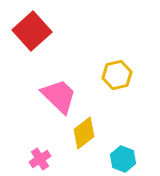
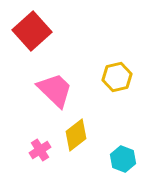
yellow hexagon: moved 2 px down
pink trapezoid: moved 4 px left, 6 px up
yellow diamond: moved 8 px left, 2 px down
pink cross: moved 9 px up
